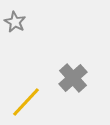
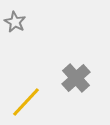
gray cross: moved 3 px right
